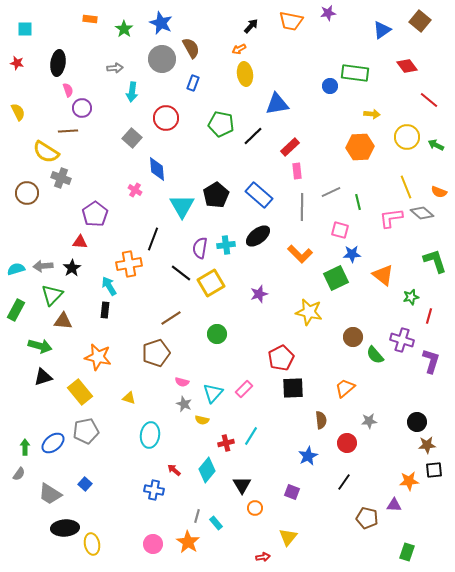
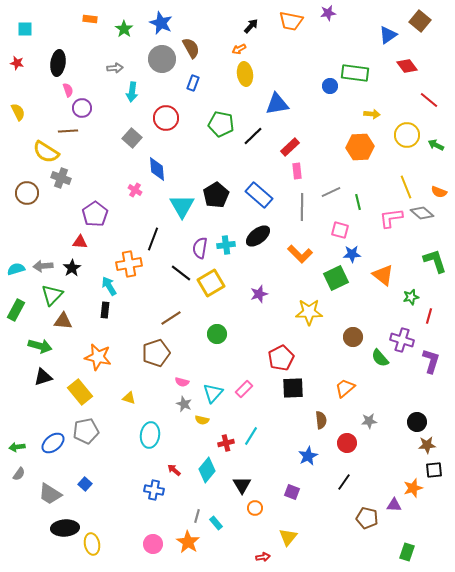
blue triangle at (382, 30): moved 6 px right, 5 px down
yellow circle at (407, 137): moved 2 px up
yellow star at (309, 312): rotated 12 degrees counterclockwise
green semicircle at (375, 355): moved 5 px right, 3 px down
green arrow at (25, 447): moved 8 px left; rotated 98 degrees counterclockwise
orange star at (409, 481): moved 4 px right, 7 px down; rotated 12 degrees counterclockwise
